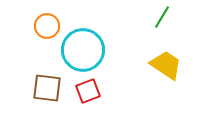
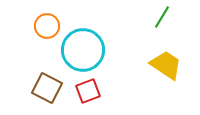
brown square: rotated 20 degrees clockwise
